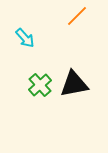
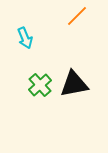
cyan arrow: rotated 20 degrees clockwise
